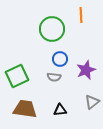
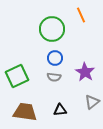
orange line: rotated 21 degrees counterclockwise
blue circle: moved 5 px left, 1 px up
purple star: moved 1 px left, 2 px down; rotated 18 degrees counterclockwise
brown trapezoid: moved 3 px down
